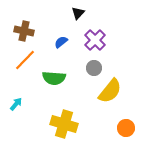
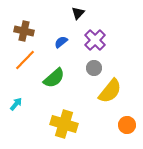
green semicircle: rotated 45 degrees counterclockwise
orange circle: moved 1 px right, 3 px up
